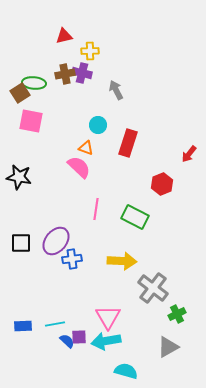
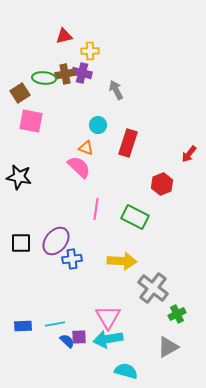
green ellipse: moved 10 px right, 5 px up
cyan arrow: moved 2 px right, 2 px up
